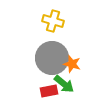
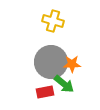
gray circle: moved 1 px left, 4 px down
orange star: rotated 18 degrees counterclockwise
red rectangle: moved 4 px left, 1 px down
